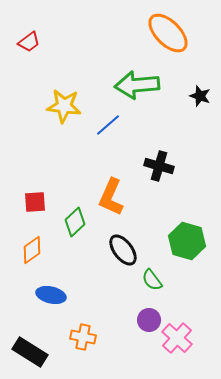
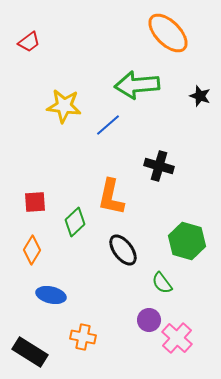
orange L-shape: rotated 12 degrees counterclockwise
orange diamond: rotated 24 degrees counterclockwise
green semicircle: moved 10 px right, 3 px down
